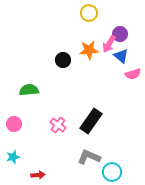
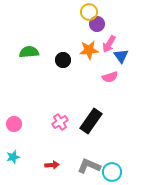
yellow circle: moved 1 px up
purple circle: moved 23 px left, 10 px up
blue triangle: rotated 14 degrees clockwise
pink semicircle: moved 23 px left, 3 px down
green semicircle: moved 38 px up
pink cross: moved 2 px right, 3 px up; rotated 21 degrees clockwise
gray L-shape: moved 9 px down
red arrow: moved 14 px right, 10 px up
